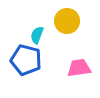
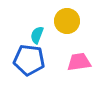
blue pentagon: moved 3 px right; rotated 8 degrees counterclockwise
pink trapezoid: moved 6 px up
